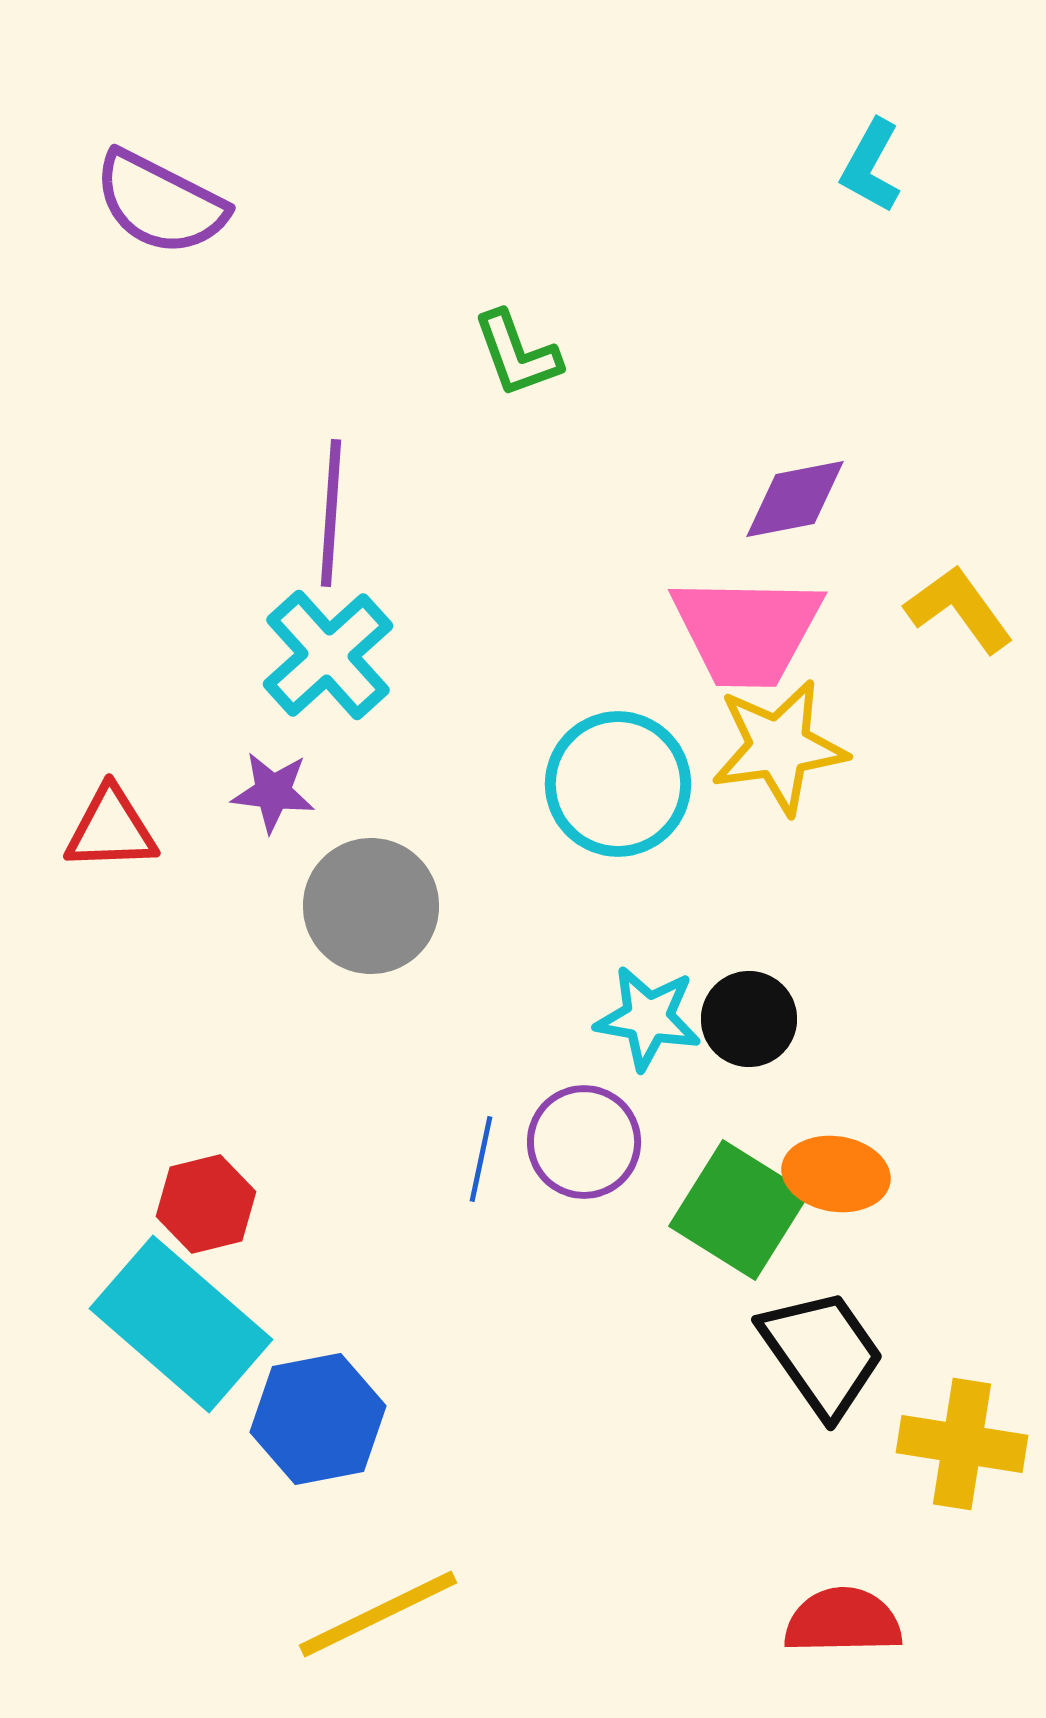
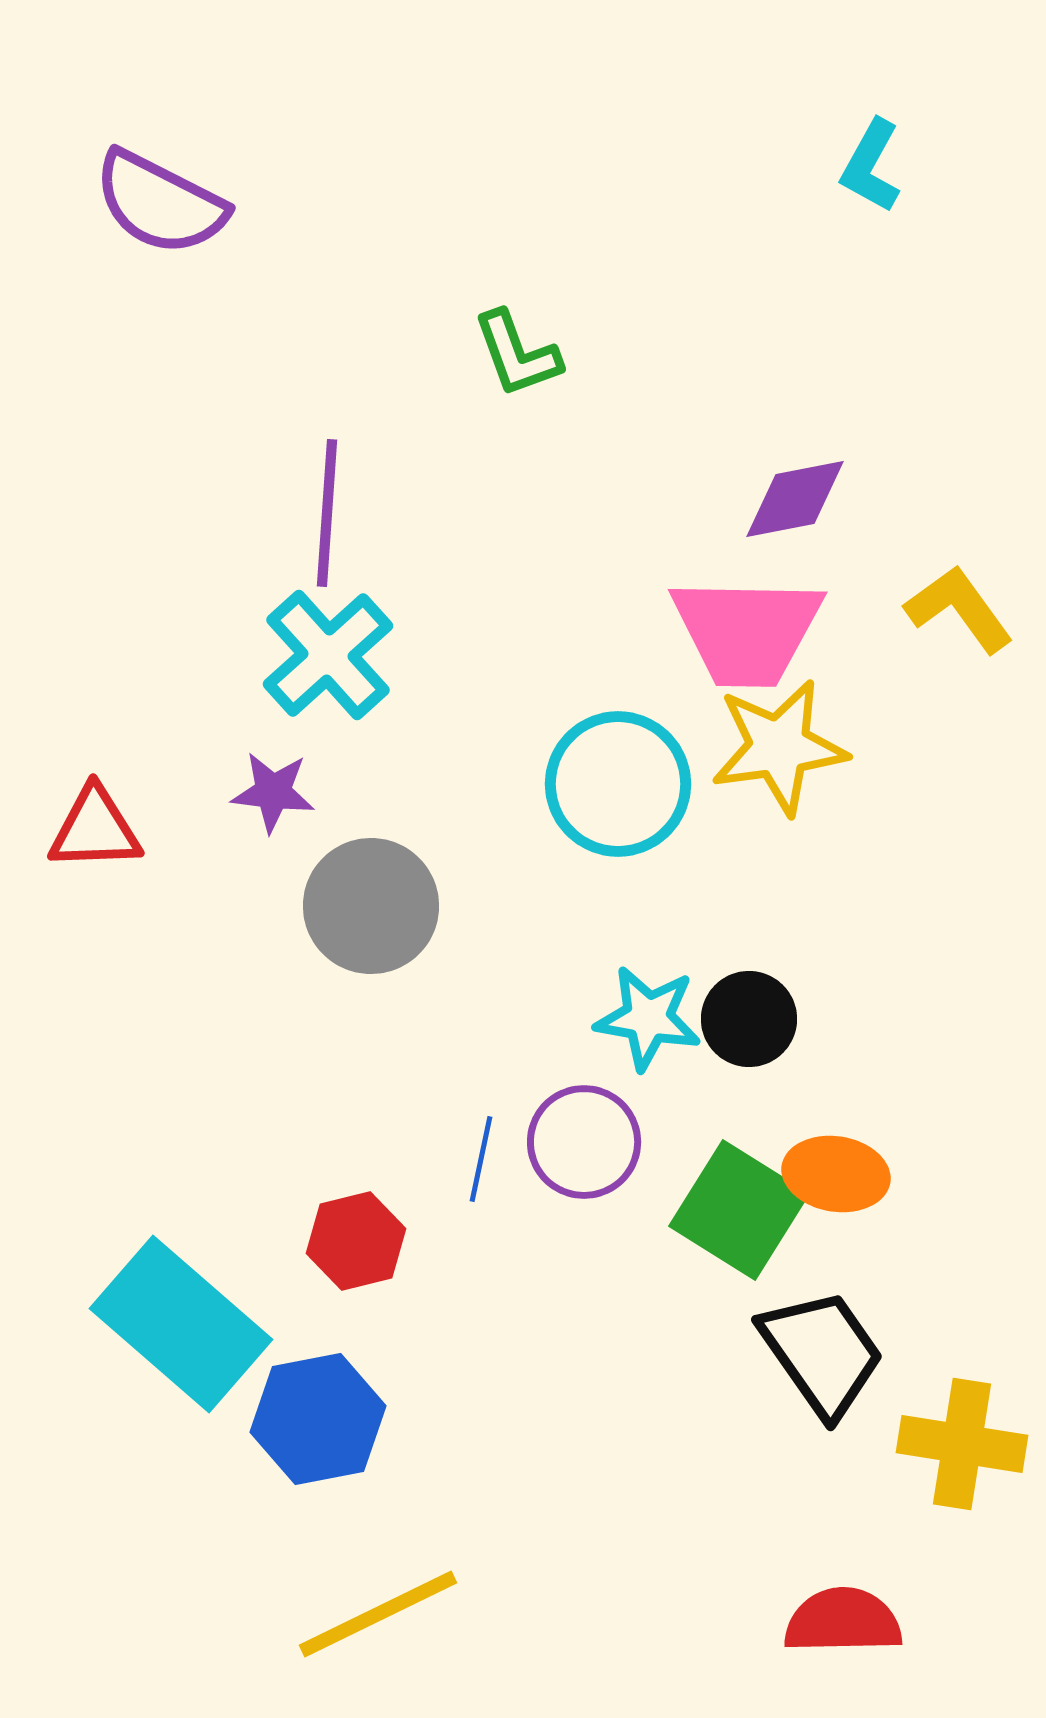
purple line: moved 4 px left
red triangle: moved 16 px left
red hexagon: moved 150 px right, 37 px down
